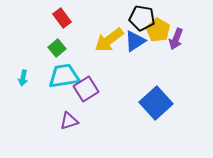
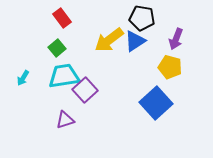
yellow pentagon: moved 12 px right, 37 px down; rotated 15 degrees counterclockwise
cyan arrow: rotated 21 degrees clockwise
purple square: moved 1 px left, 1 px down; rotated 10 degrees counterclockwise
purple triangle: moved 4 px left, 1 px up
